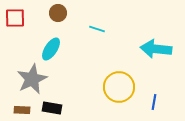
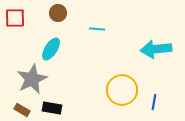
cyan line: rotated 14 degrees counterclockwise
cyan arrow: rotated 12 degrees counterclockwise
yellow circle: moved 3 px right, 3 px down
brown rectangle: rotated 28 degrees clockwise
